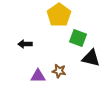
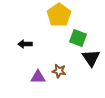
black triangle: rotated 42 degrees clockwise
purple triangle: moved 1 px down
